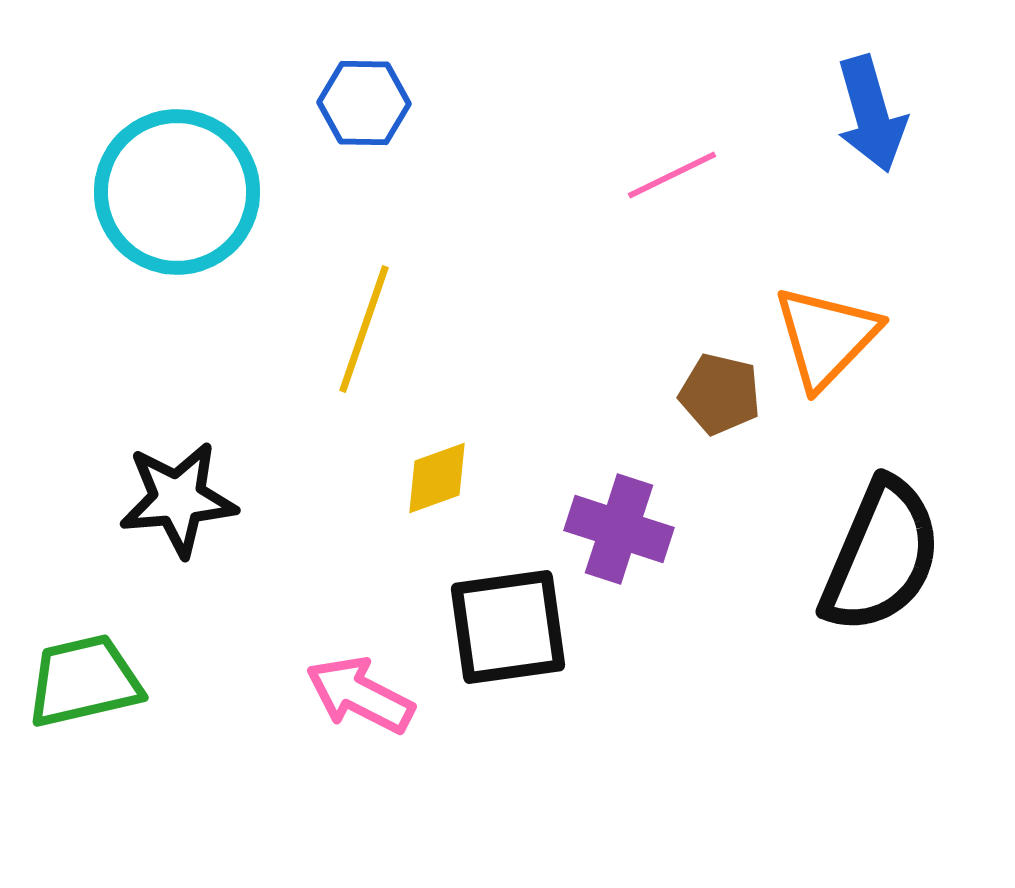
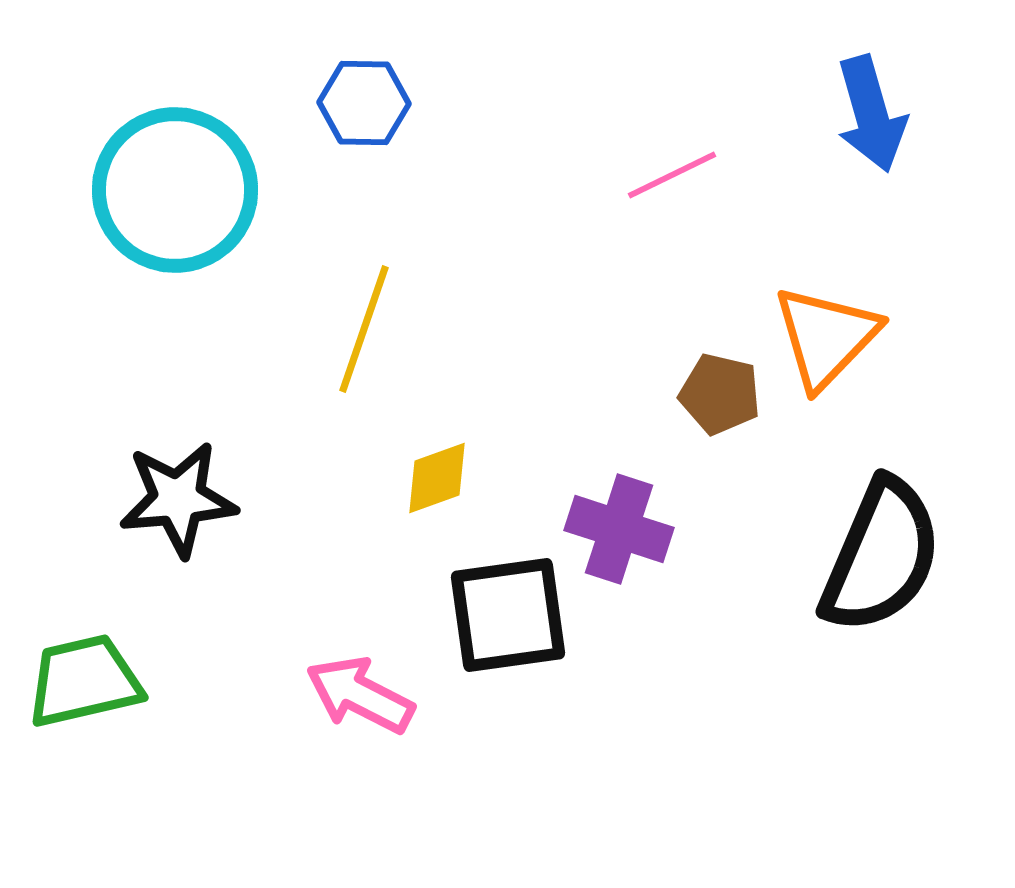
cyan circle: moved 2 px left, 2 px up
black square: moved 12 px up
